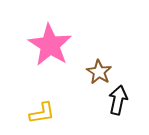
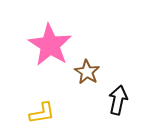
brown star: moved 12 px left
